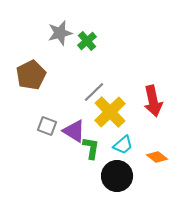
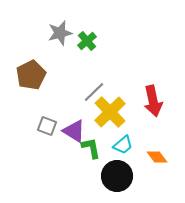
green L-shape: rotated 20 degrees counterclockwise
orange diamond: rotated 15 degrees clockwise
